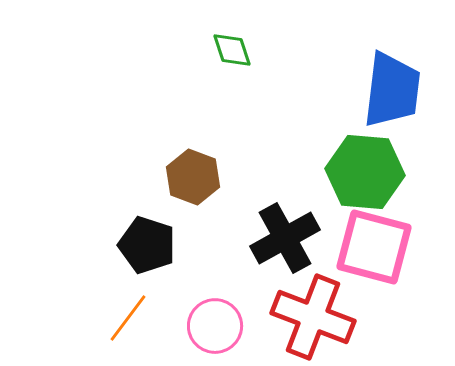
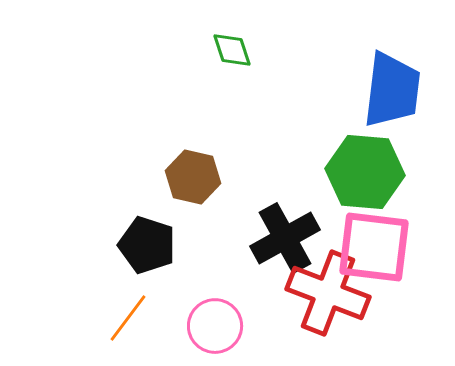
brown hexagon: rotated 8 degrees counterclockwise
pink square: rotated 8 degrees counterclockwise
red cross: moved 15 px right, 24 px up
